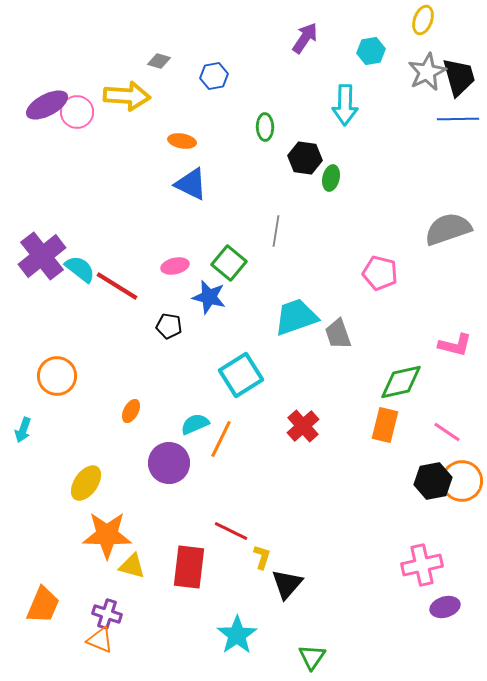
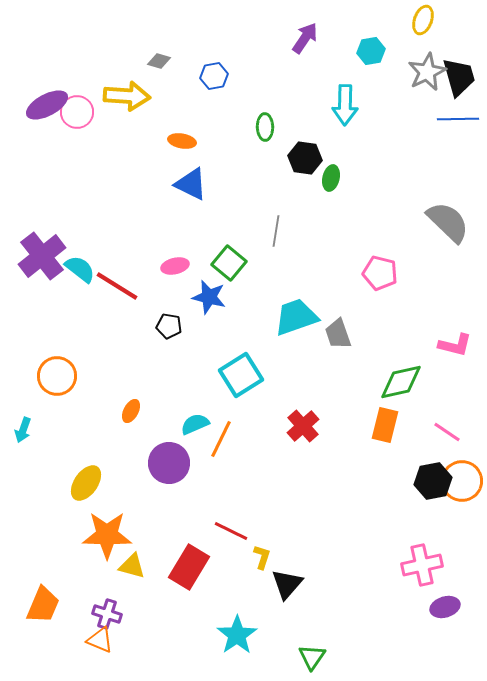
gray semicircle at (448, 229): moved 7 px up; rotated 63 degrees clockwise
red rectangle at (189, 567): rotated 24 degrees clockwise
